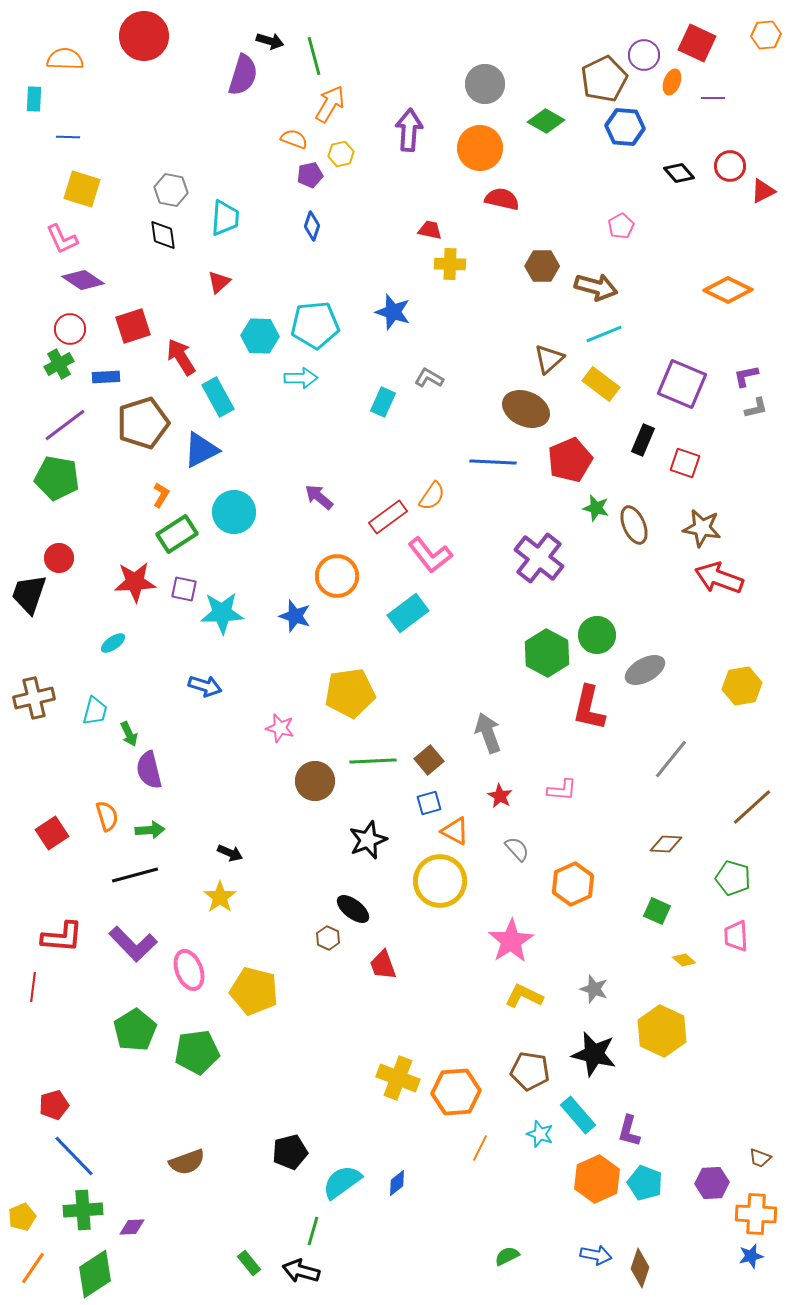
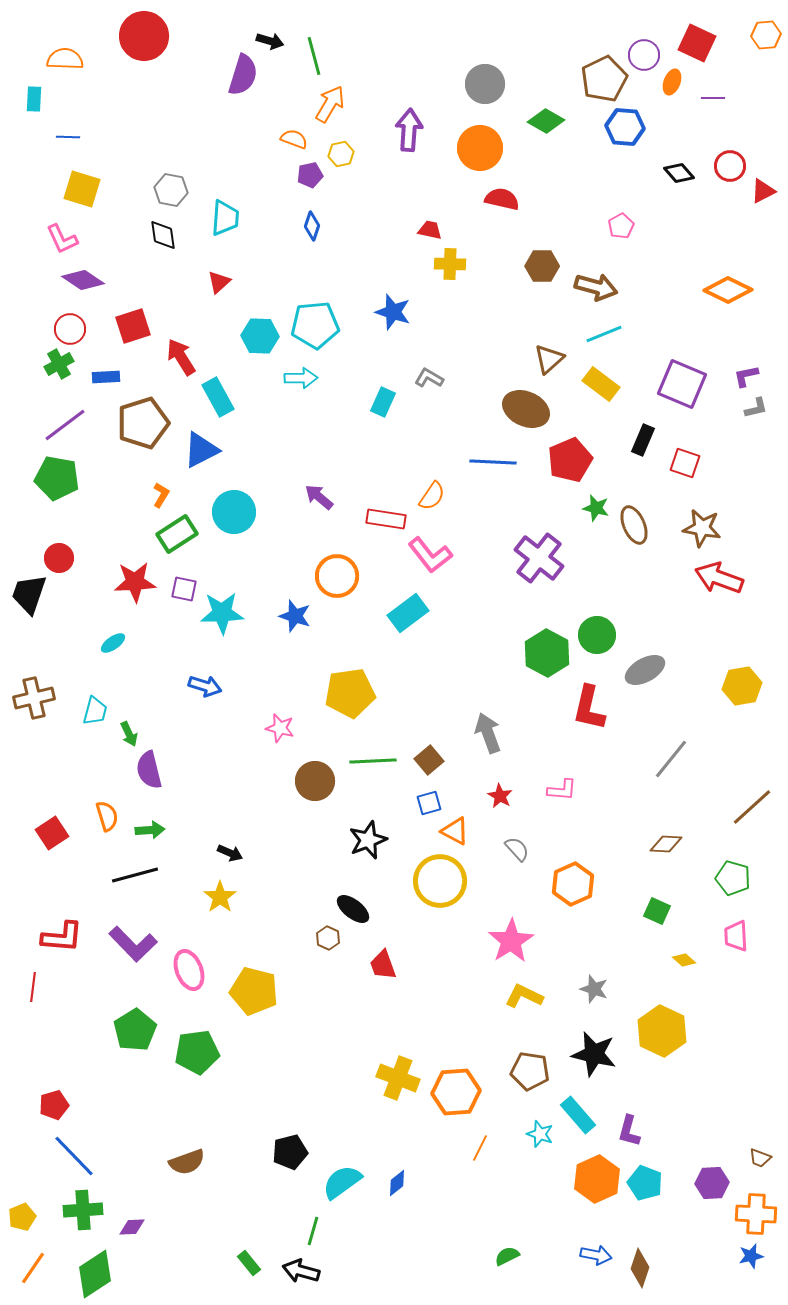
red rectangle at (388, 517): moved 2 px left, 2 px down; rotated 45 degrees clockwise
